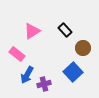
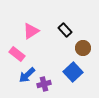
pink triangle: moved 1 px left
blue arrow: rotated 18 degrees clockwise
